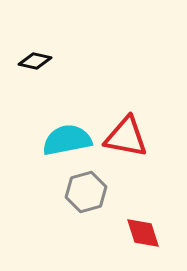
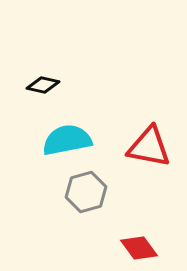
black diamond: moved 8 px right, 24 px down
red triangle: moved 23 px right, 10 px down
red diamond: moved 4 px left, 15 px down; rotated 18 degrees counterclockwise
